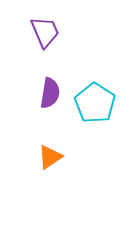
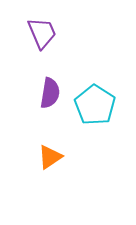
purple trapezoid: moved 3 px left, 1 px down
cyan pentagon: moved 2 px down
